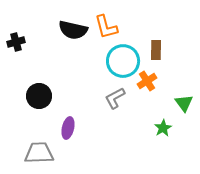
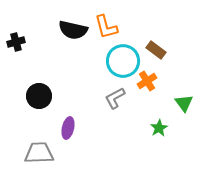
brown rectangle: rotated 54 degrees counterclockwise
green star: moved 4 px left
